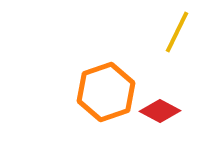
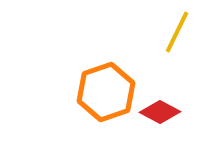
red diamond: moved 1 px down
